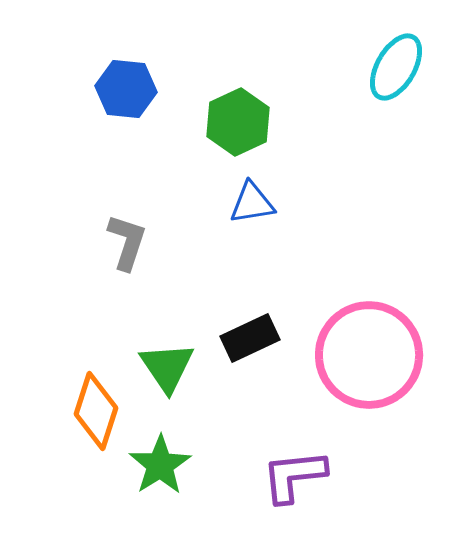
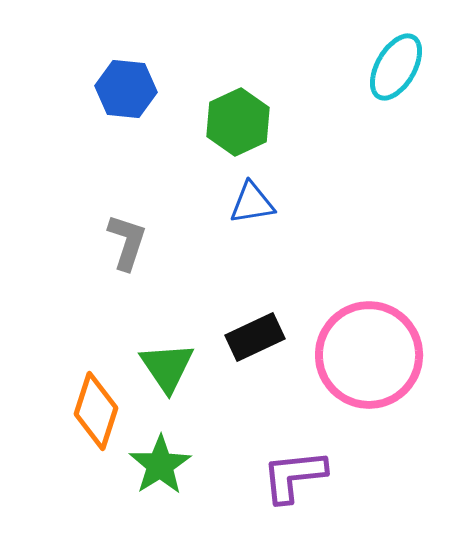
black rectangle: moved 5 px right, 1 px up
